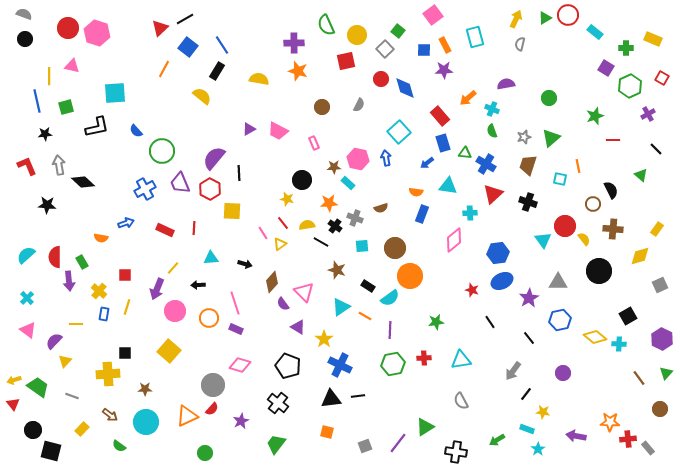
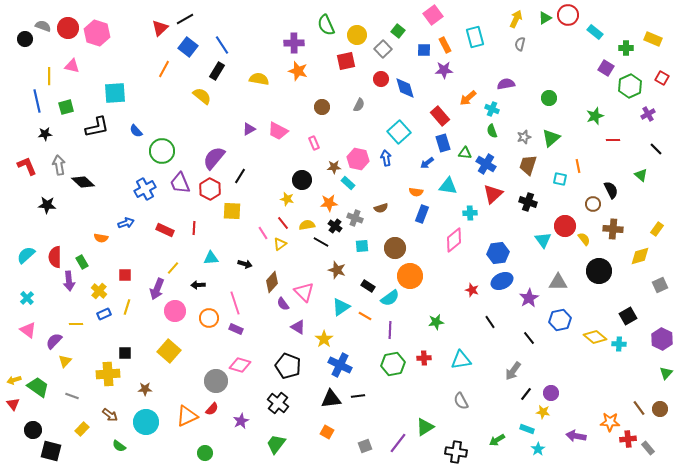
gray semicircle at (24, 14): moved 19 px right, 12 px down
gray square at (385, 49): moved 2 px left
black line at (239, 173): moved 1 px right, 3 px down; rotated 35 degrees clockwise
blue rectangle at (104, 314): rotated 56 degrees clockwise
purple circle at (563, 373): moved 12 px left, 20 px down
brown line at (639, 378): moved 30 px down
gray circle at (213, 385): moved 3 px right, 4 px up
orange square at (327, 432): rotated 16 degrees clockwise
